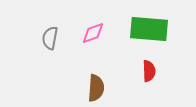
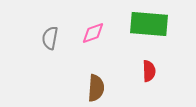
green rectangle: moved 5 px up
